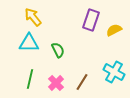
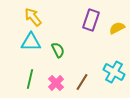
yellow semicircle: moved 3 px right, 2 px up
cyan triangle: moved 2 px right, 1 px up
